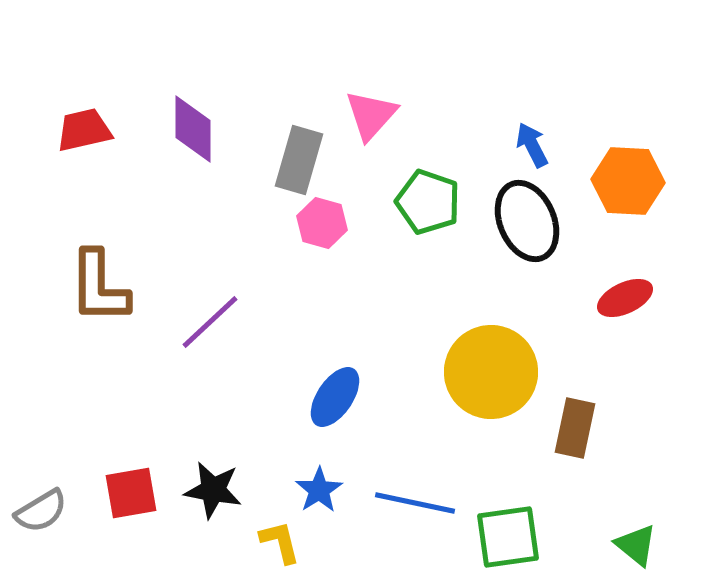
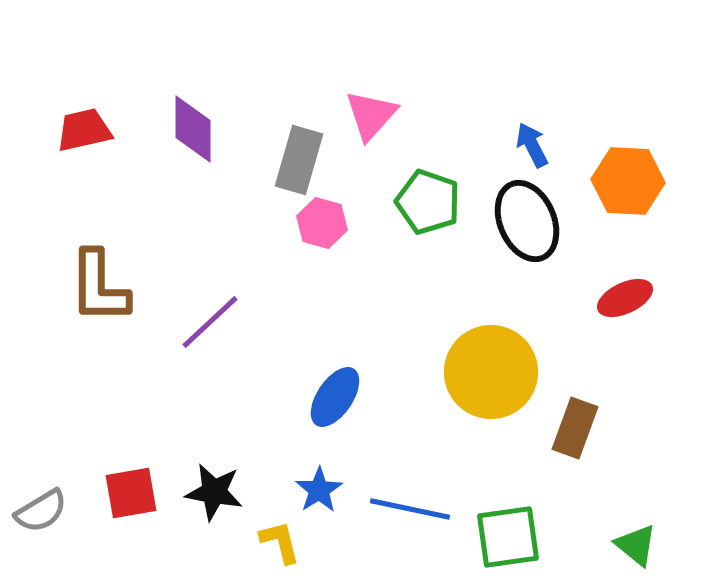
brown rectangle: rotated 8 degrees clockwise
black star: moved 1 px right, 2 px down
blue line: moved 5 px left, 6 px down
